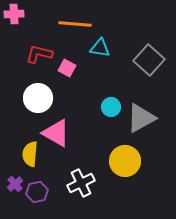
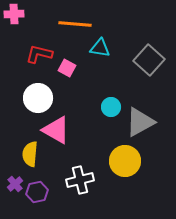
gray triangle: moved 1 px left, 4 px down
pink triangle: moved 3 px up
white cross: moved 1 px left, 3 px up; rotated 12 degrees clockwise
